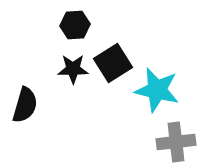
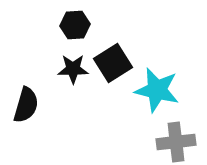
black semicircle: moved 1 px right
